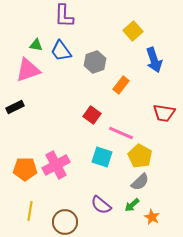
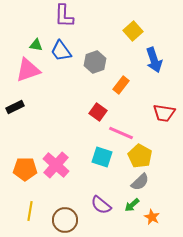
red square: moved 6 px right, 3 px up
pink cross: rotated 20 degrees counterclockwise
brown circle: moved 2 px up
